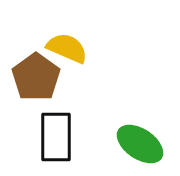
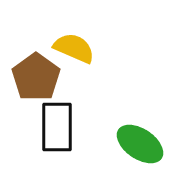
yellow semicircle: moved 7 px right
black rectangle: moved 1 px right, 10 px up
